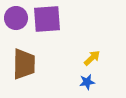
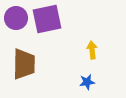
purple square: rotated 8 degrees counterclockwise
yellow arrow: moved 8 px up; rotated 54 degrees counterclockwise
